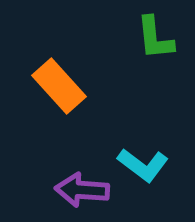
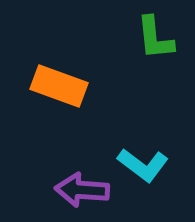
orange rectangle: rotated 28 degrees counterclockwise
